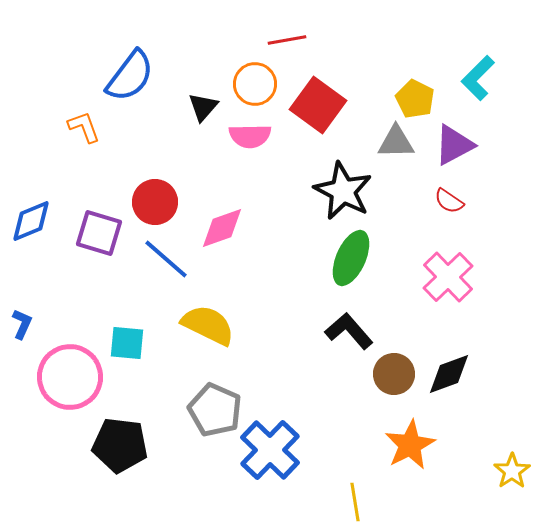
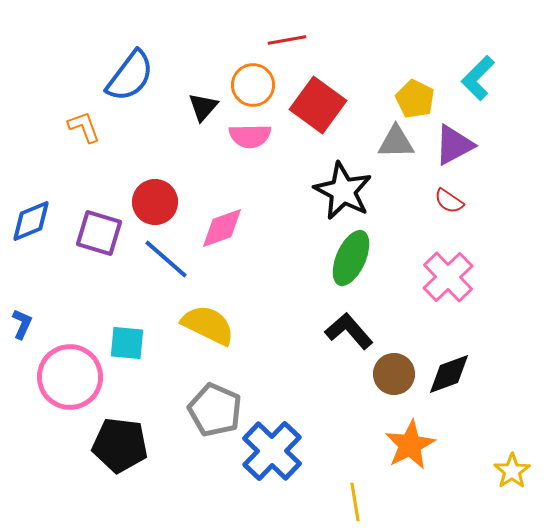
orange circle: moved 2 px left, 1 px down
blue cross: moved 2 px right, 1 px down
